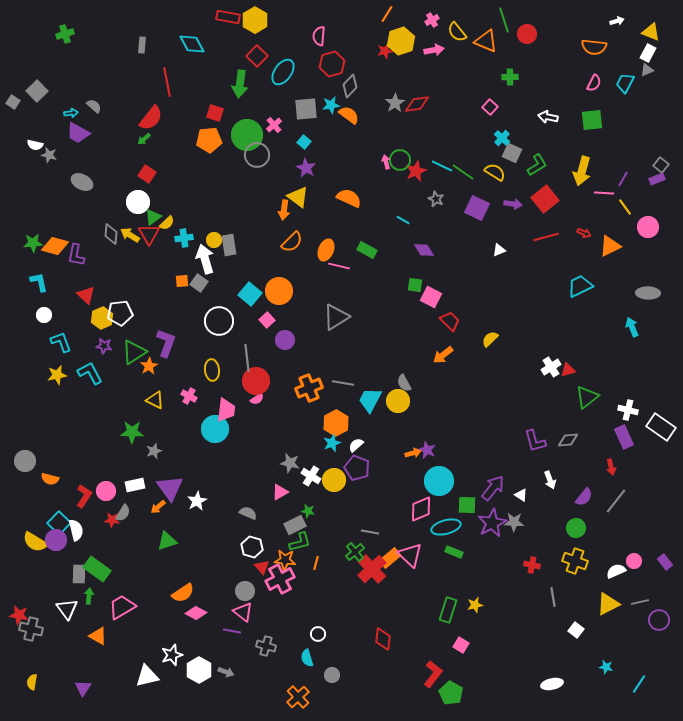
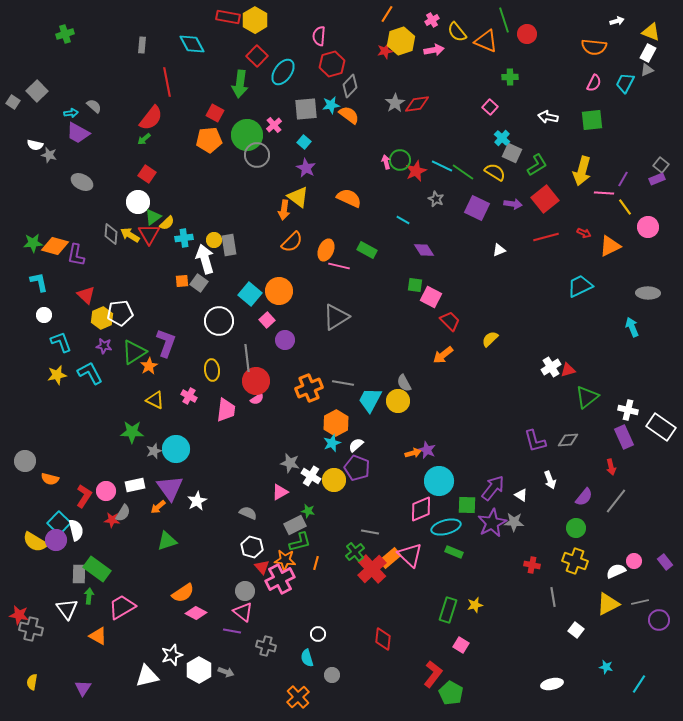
red square at (215, 113): rotated 12 degrees clockwise
cyan circle at (215, 429): moved 39 px left, 20 px down
